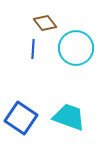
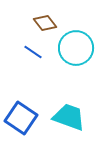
blue line: moved 3 px down; rotated 60 degrees counterclockwise
